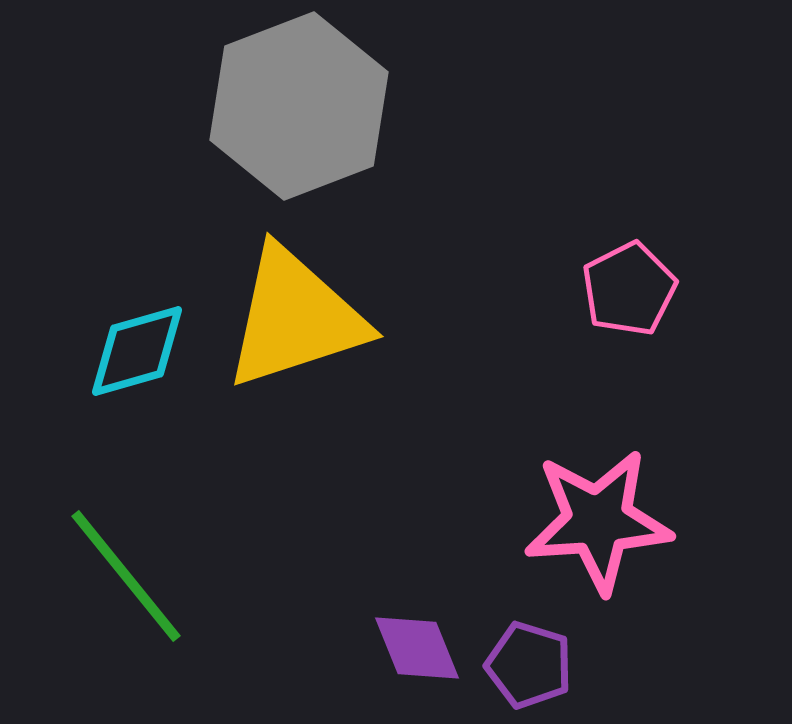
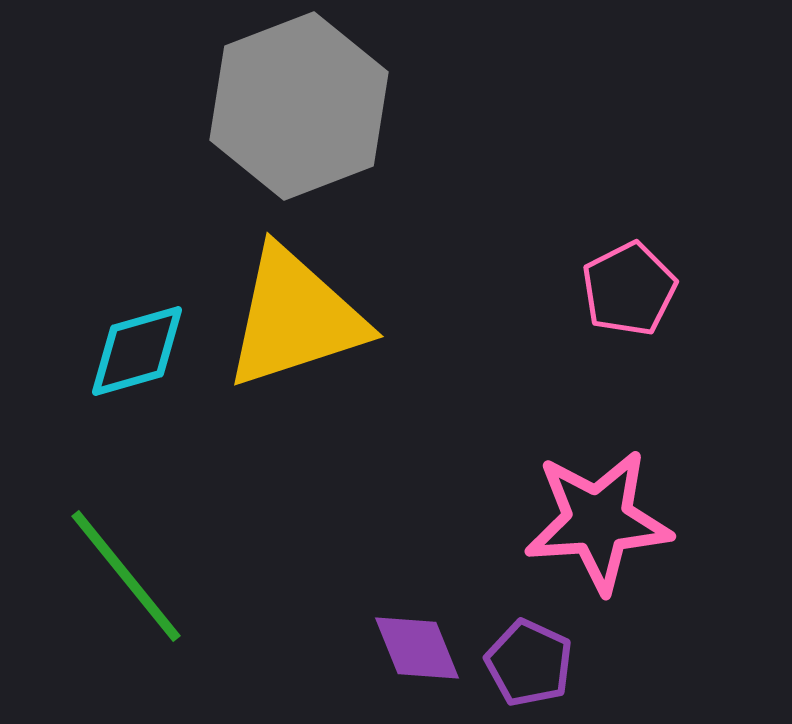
purple pentagon: moved 2 px up; rotated 8 degrees clockwise
